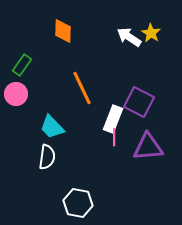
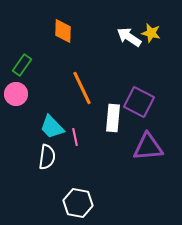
yellow star: rotated 18 degrees counterclockwise
white rectangle: moved 1 px up; rotated 16 degrees counterclockwise
pink line: moved 39 px left; rotated 12 degrees counterclockwise
